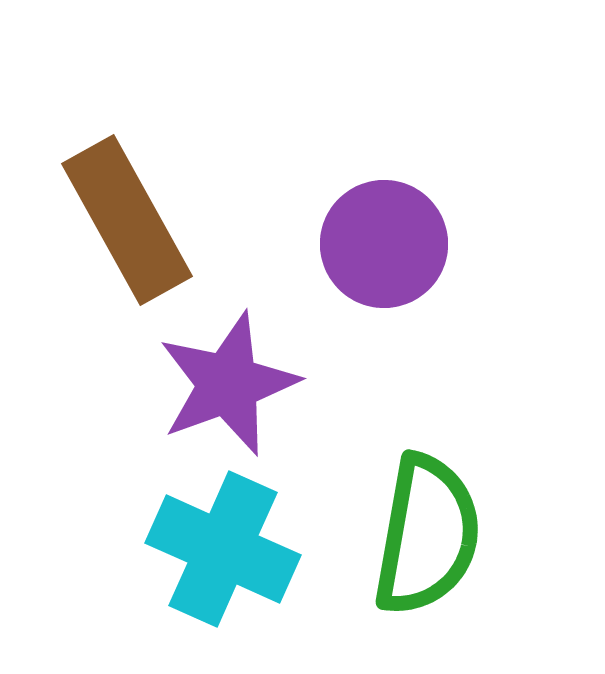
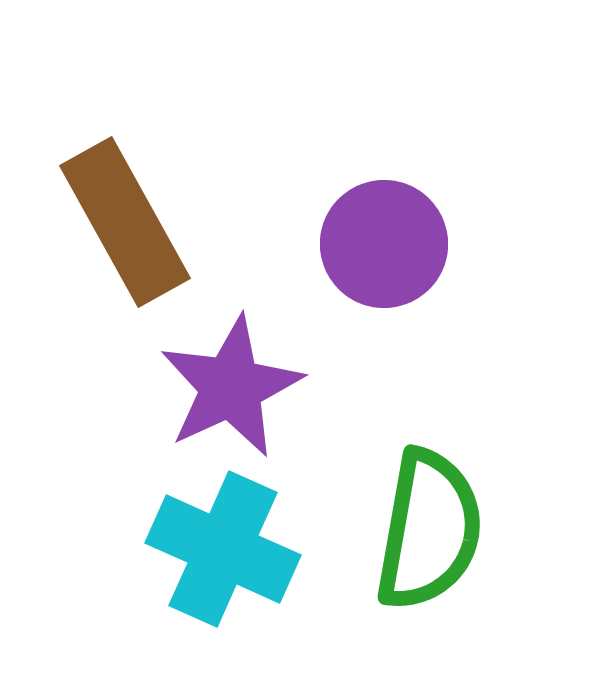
brown rectangle: moved 2 px left, 2 px down
purple star: moved 3 px right, 3 px down; rotated 5 degrees counterclockwise
green semicircle: moved 2 px right, 5 px up
